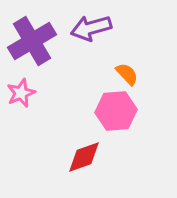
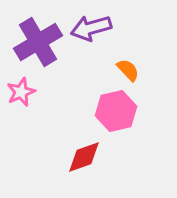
purple cross: moved 6 px right, 1 px down
orange semicircle: moved 1 px right, 4 px up
pink star: moved 1 px up
pink hexagon: rotated 9 degrees counterclockwise
